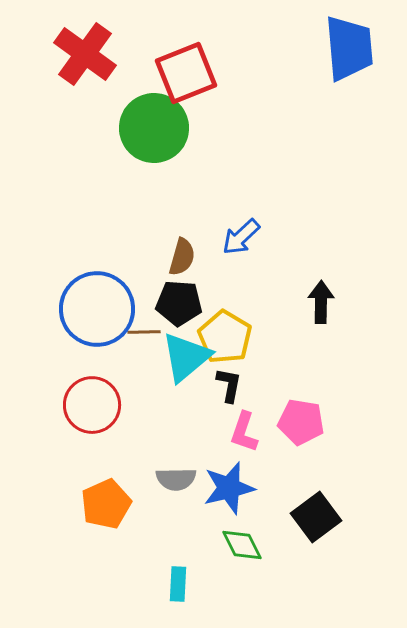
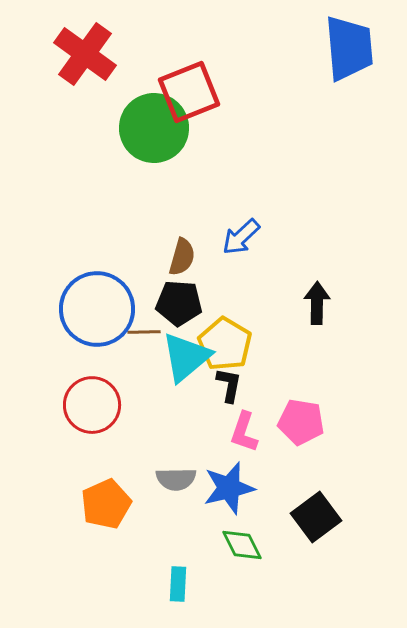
red square: moved 3 px right, 19 px down
black arrow: moved 4 px left, 1 px down
yellow pentagon: moved 7 px down
